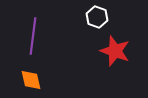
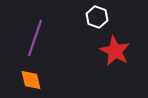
purple line: moved 2 px right, 2 px down; rotated 12 degrees clockwise
red star: rotated 8 degrees clockwise
